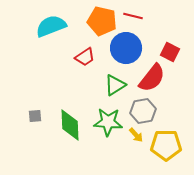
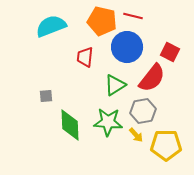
blue circle: moved 1 px right, 1 px up
red trapezoid: rotated 130 degrees clockwise
gray square: moved 11 px right, 20 px up
